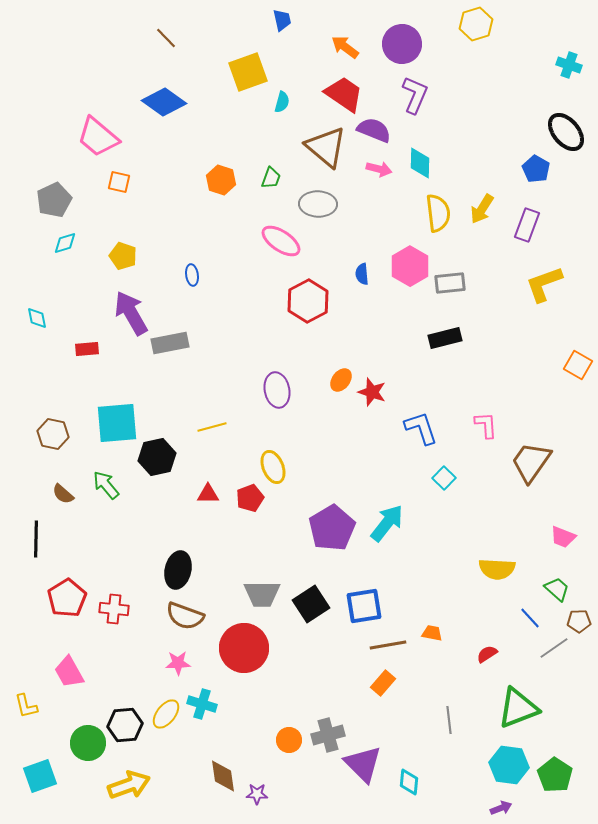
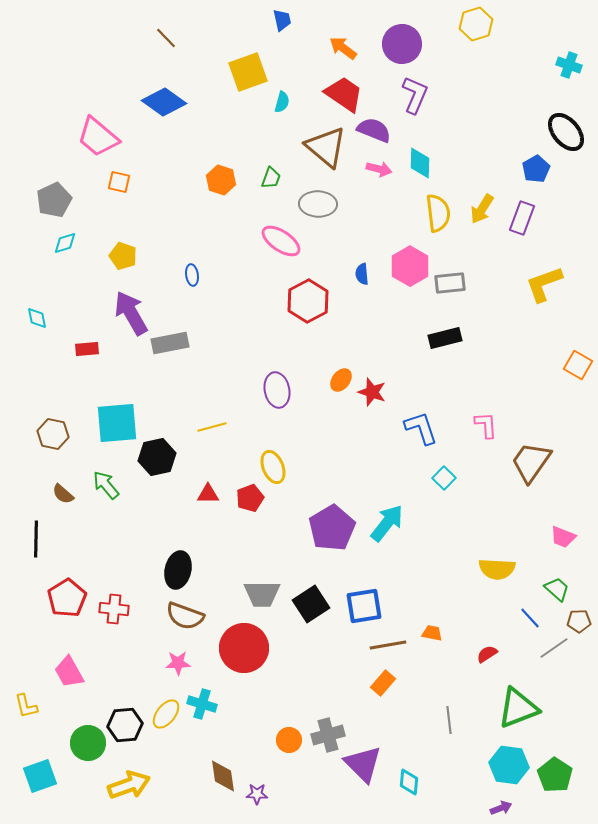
orange arrow at (345, 47): moved 2 px left, 1 px down
blue pentagon at (536, 169): rotated 12 degrees clockwise
purple rectangle at (527, 225): moved 5 px left, 7 px up
